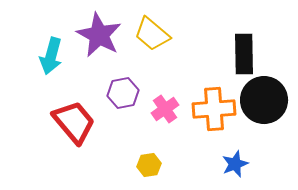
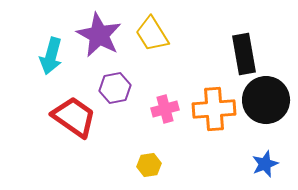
yellow trapezoid: rotated 18 degrees clockwise
black rectangle: rotated 9 degrees counterclockwise
purple hexagon: moved 8 px left, 5 px up
black circle: moved 2 px right
pink cross: rotated 20 degrees clockwise
red trapezoid: moved 5 px up; rotated 15 degrees counterclockwise
blue star: moved 30 px right
